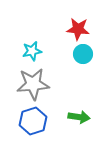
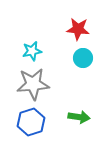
cyan circle: moved 4 px down
blue hexagon: moved 2 px left, 1 px down
